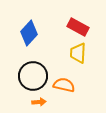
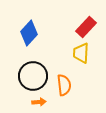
red rectangle: moved 8 px right; rotated 75 degrees counterclockwise
yellow trapezoid: moved 3 px right
orange semicircle: rotated 70 degrees clockwise
